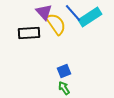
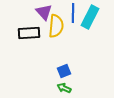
blue line: rotated 42 degrees clockwise
cyan rectangle: rotated 30 degrees counterclockwise
yellow semicircle: moved 2 px down; rotated 40 degrees clockwise
green arrow: rotated 32 degrees counterclockwise
